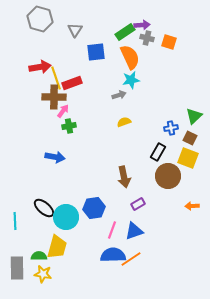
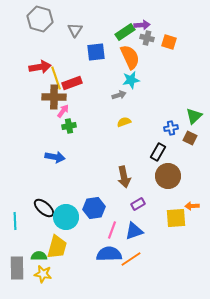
yellow square: moved 12 px left, 60 px down; rotated 25 degrees counterclockwise
blue semicircle: moved 4 px left, 1 px up
